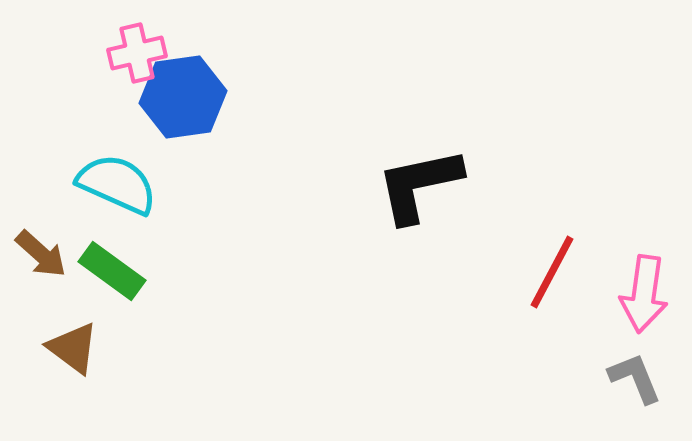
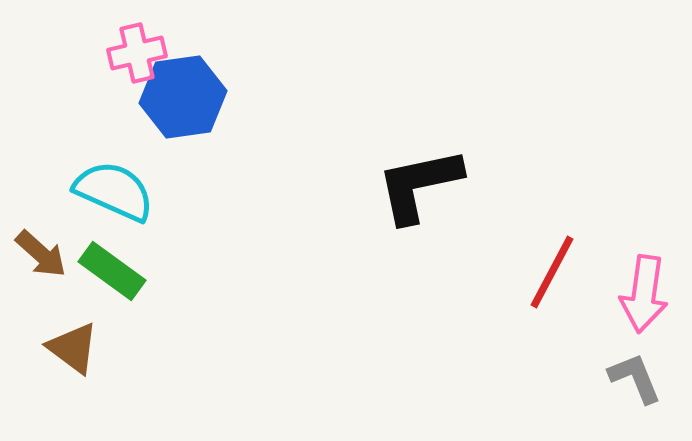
cyan semicircle: moved 3 px left, 7 px down
